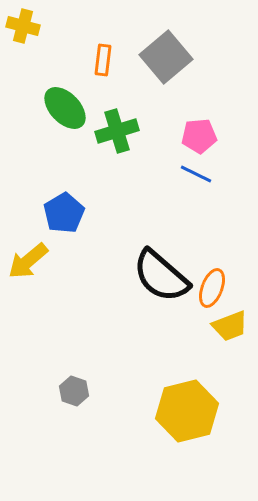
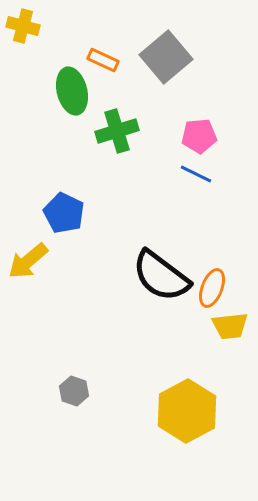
orange rectangle: rotated 72 degrees counterclockwise
green ellipse: moved 7 px right, 17 px up; rotated 30 degrees clockwise
blue pentagon: rotated 15 degrees counterclockwise
black semicircle: rotated 4 degrees counterclockwise
yellow trapezoid: rotated 15 degrees clockwise
yellow hexagon: rotated 14 degrees counterclockwise
